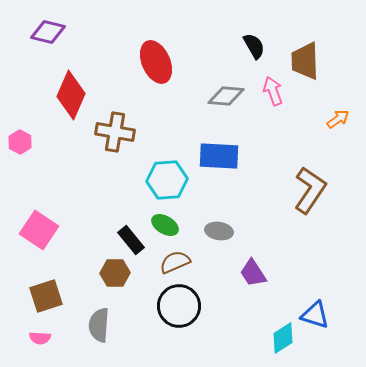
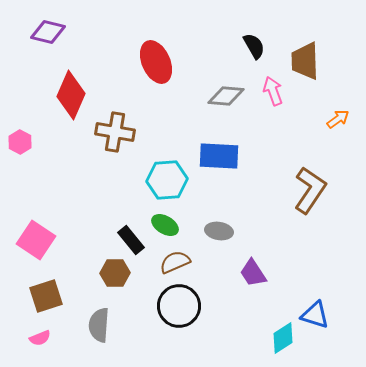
pink square: moved 3 px left, 10 px down
pink semicircle: rotated 25 degrees counterclockwise
